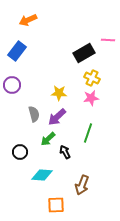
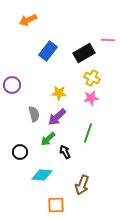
blue rectangle: moved 31 px right
